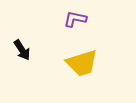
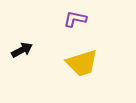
black arrow: rotated 85 degrees counterclockwise
